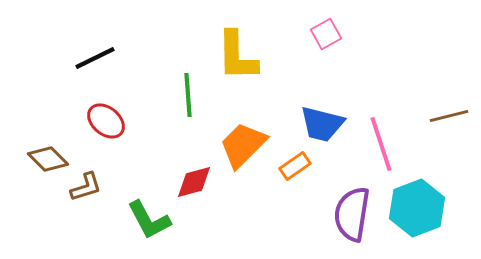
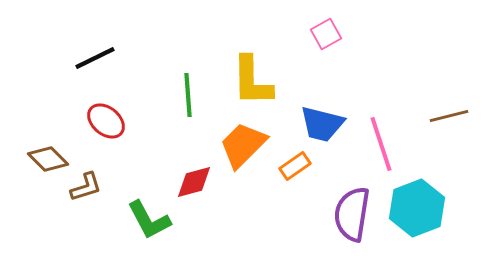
yellow L-shape: moved 15 px right, 25 px down
